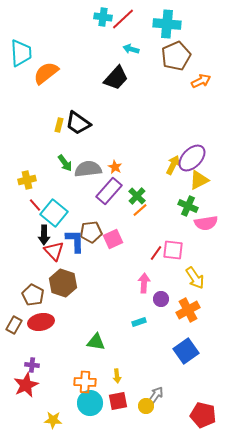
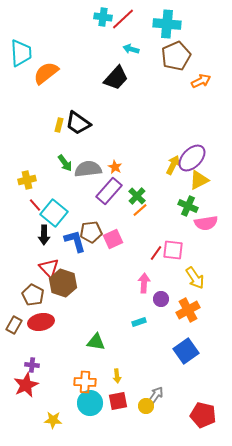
blue L-shape at (75, 241): rotated 15 degrees counterclockwise
red triangle at (54, 251): moved 5 px left, 17 px down
